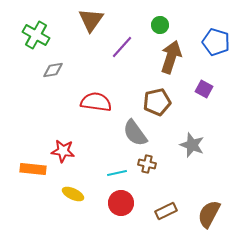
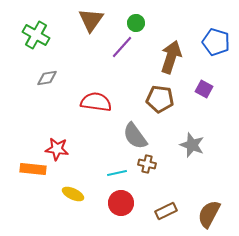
green circle: moved 24 px left, 2 px up
gray diamond: moved 6 px left, 8 px down
brown pentagon: moved 3 px right, 3 px up; rotated 20 degrees clockwise
gray semicircle: moved 3 px down
red star: moved 6 px left, 2 px up
